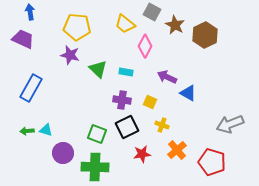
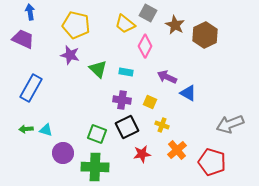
gray square: moved 4 px left, 1 px down
yellow pentagon: moved 1 px left, 2 px up; rotated 8 degrees clockwise
green arrow: moved 1 px left, 2 px up
